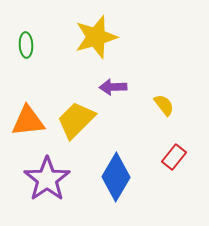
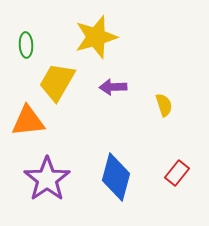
yellow semicircle: rotated 20 degrees clockwise
yellow trapezoid: moved 19 px left, 38 px up; rotated 15 degrees counterclockwise
red rectangle: moved 3 px right, 16 px down
blue diamond: rotated 15 degrees counterclockwise
